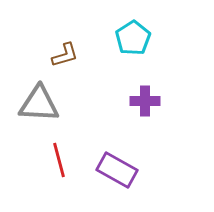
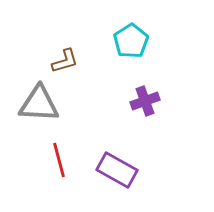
cyan pentagon: moved 2 px left, 3 px down
brown L-shape: moved 6 px down
purple cross: rotated 20 degrees counterclockwise
